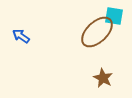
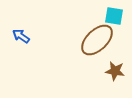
brown ellipse: moved 8 px down
brown star: moved 12 px right, 7 px up; rotated 18 degrees counterclockwise
